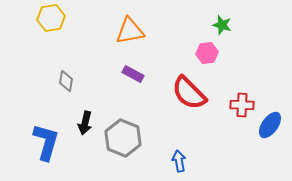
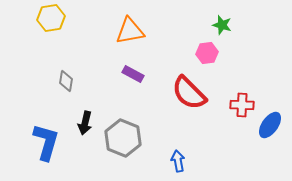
blue arrow: moved 1 px left
